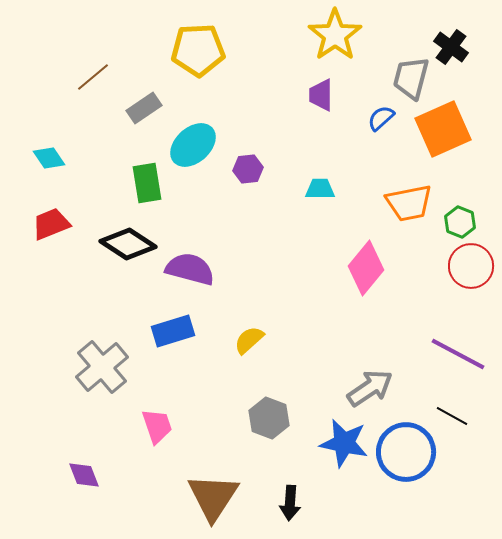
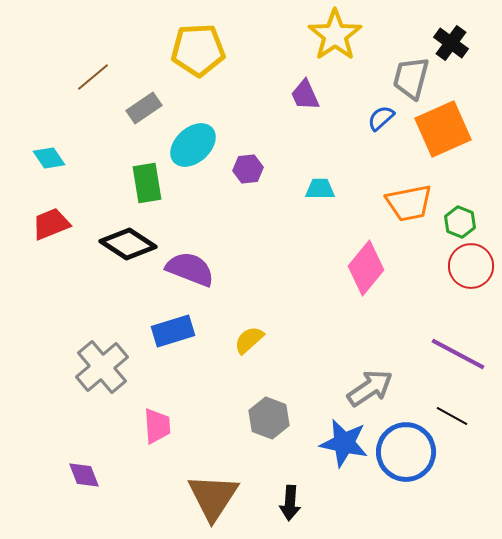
black cross: moved 4 px up
purple trapezoid: moved 16 px left; rotated 24 degrees counterclockwise
purple semicircle: rotated 6 degrees clockwise
pink trapezoid: rotated 15 degrees clockwise
